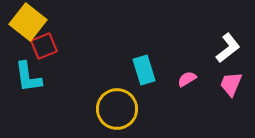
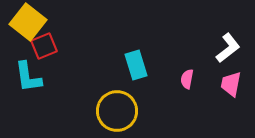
cyan rectangle: moved 8 px left, 5 px up
pink semicircle: rotated 48 degrees counterclockwise
pink trapezoid: rotated 12 degrees counterclockwise
yellow circle: moved 2 px down
